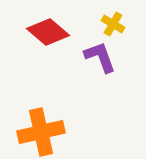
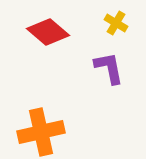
yellow cross: moved 3 px right, 1 px up
purple L-shape: moved 9 px right, 11 px down; rotated 9 degrees clockwise
